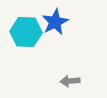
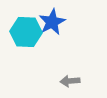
blue star: moved 3 px left
